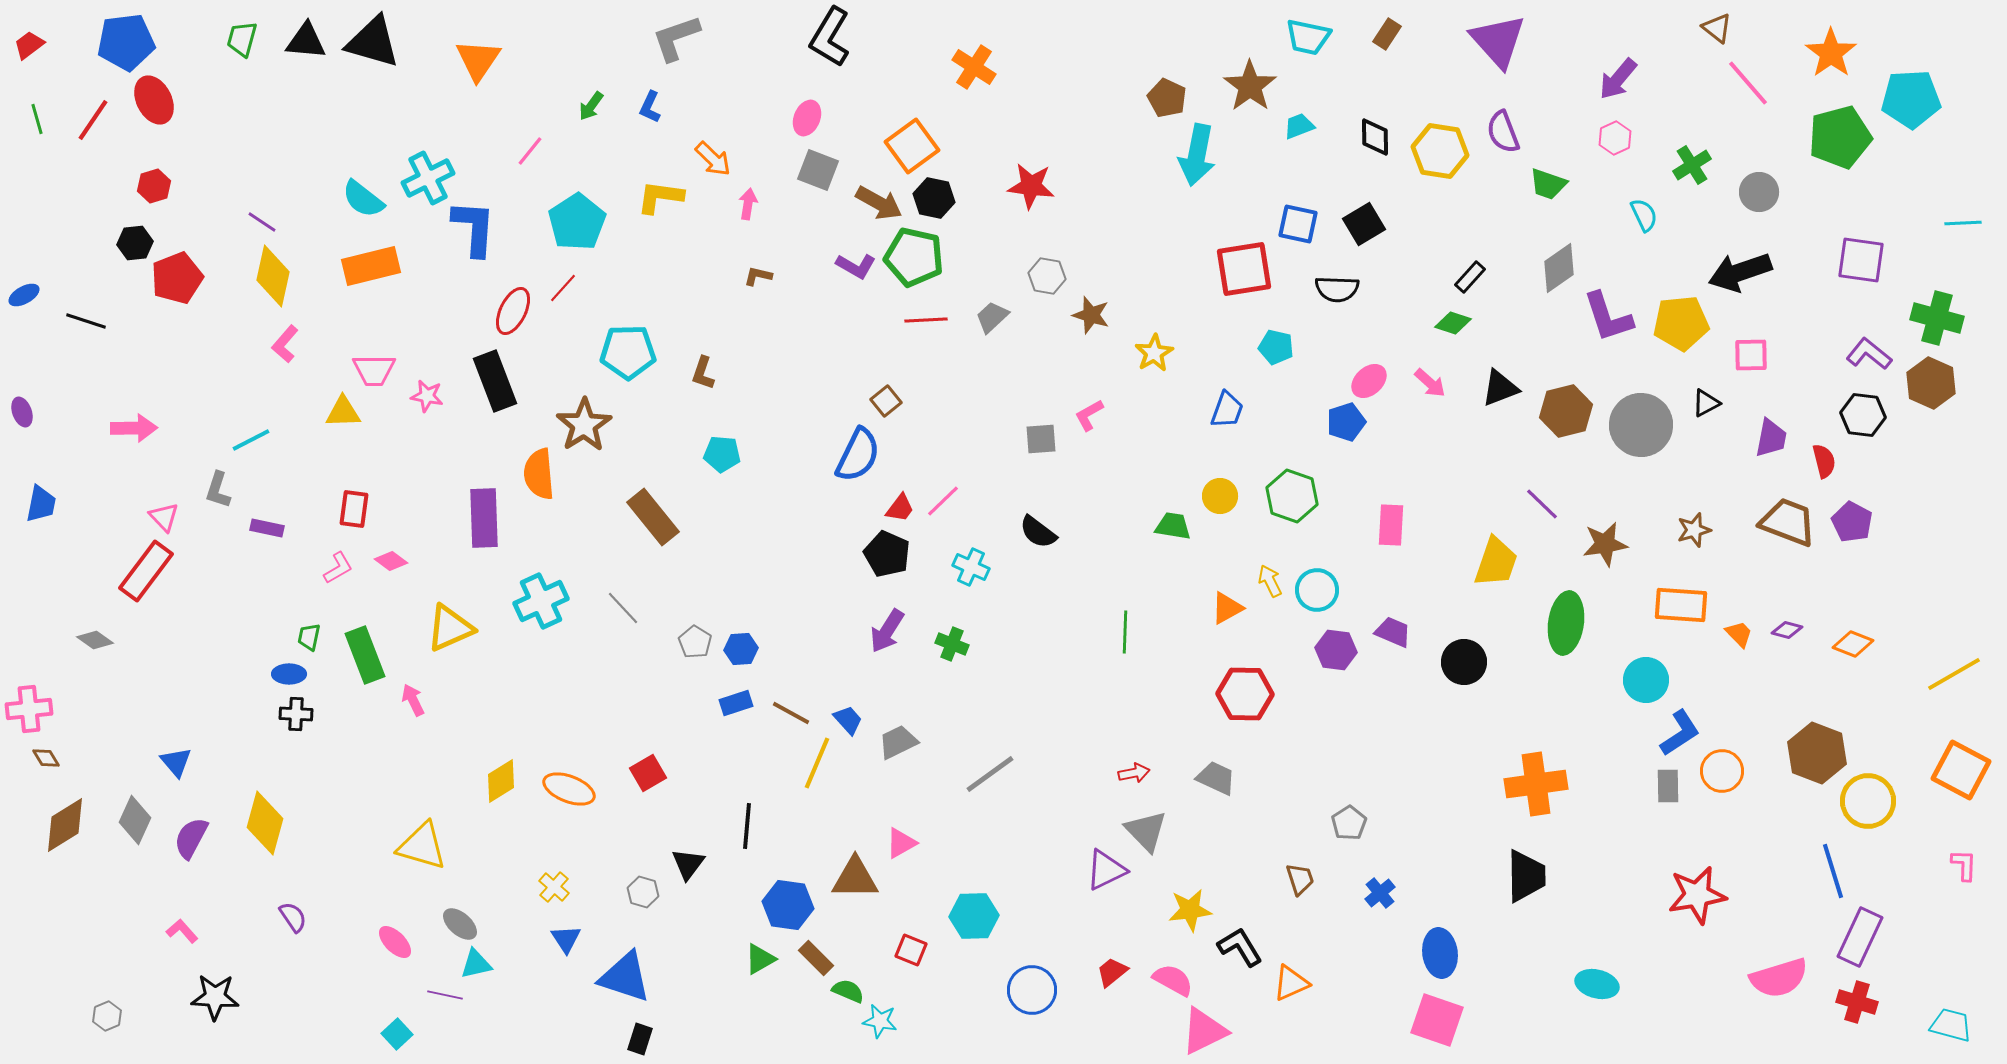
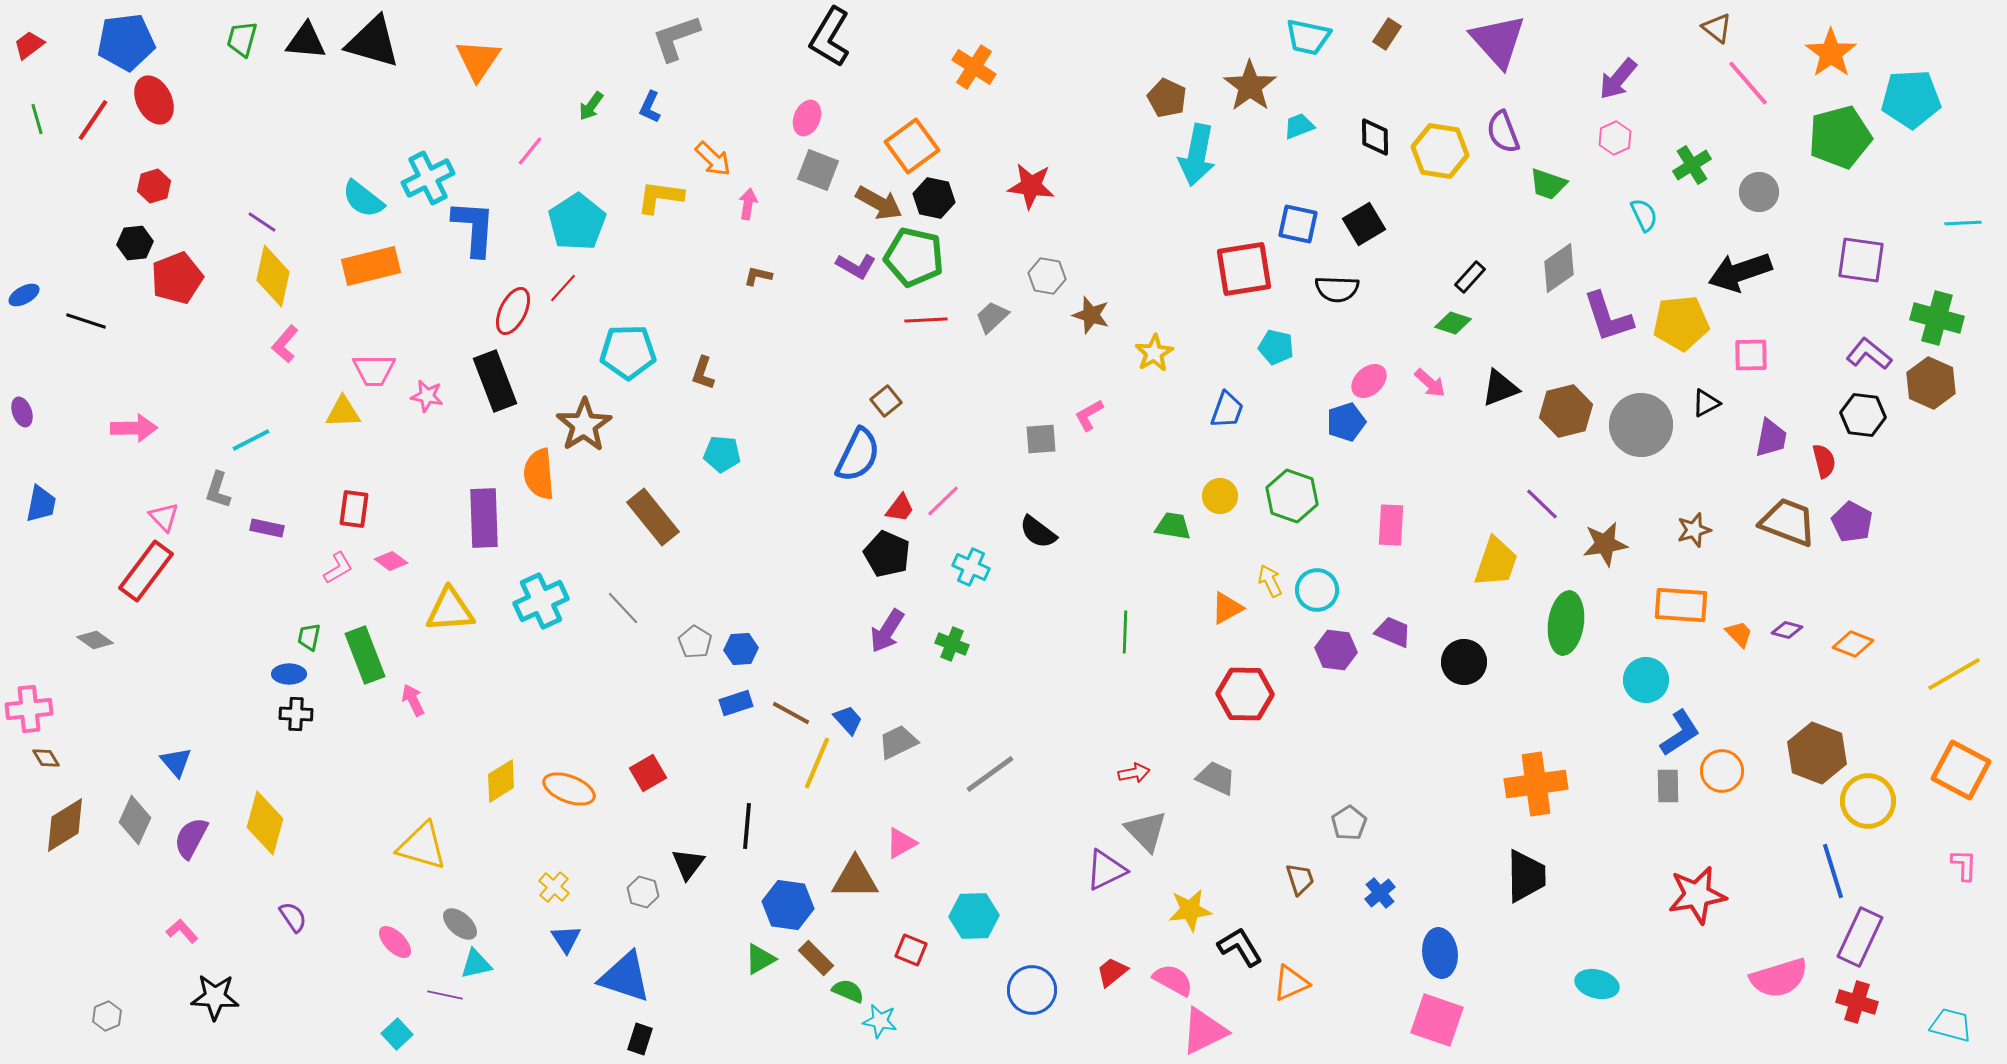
yellow triangle at (450, 628): moved 18 px up; rotated 20 degrees clockwise
